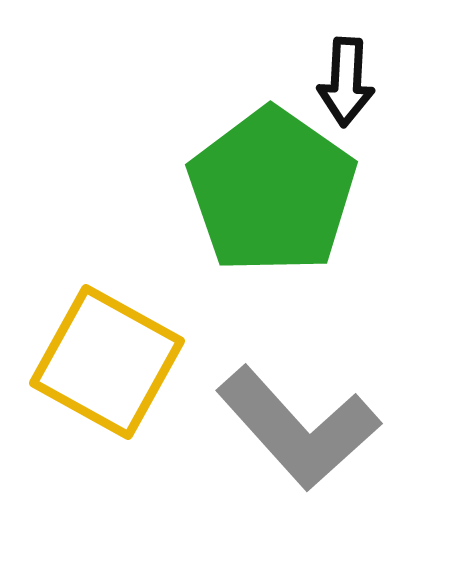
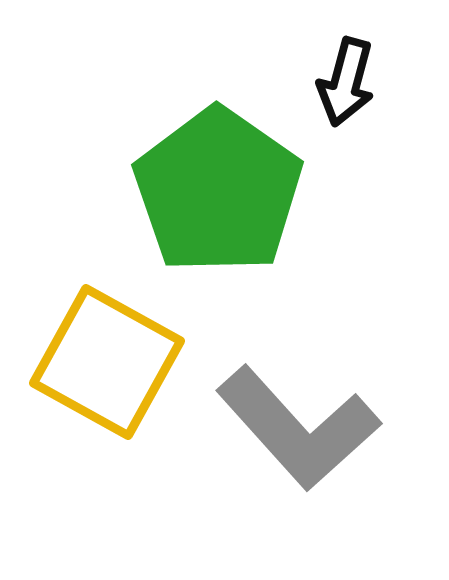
black arrow: rotated 12 degrees clockwise
green pentagon: moved 54 px left
